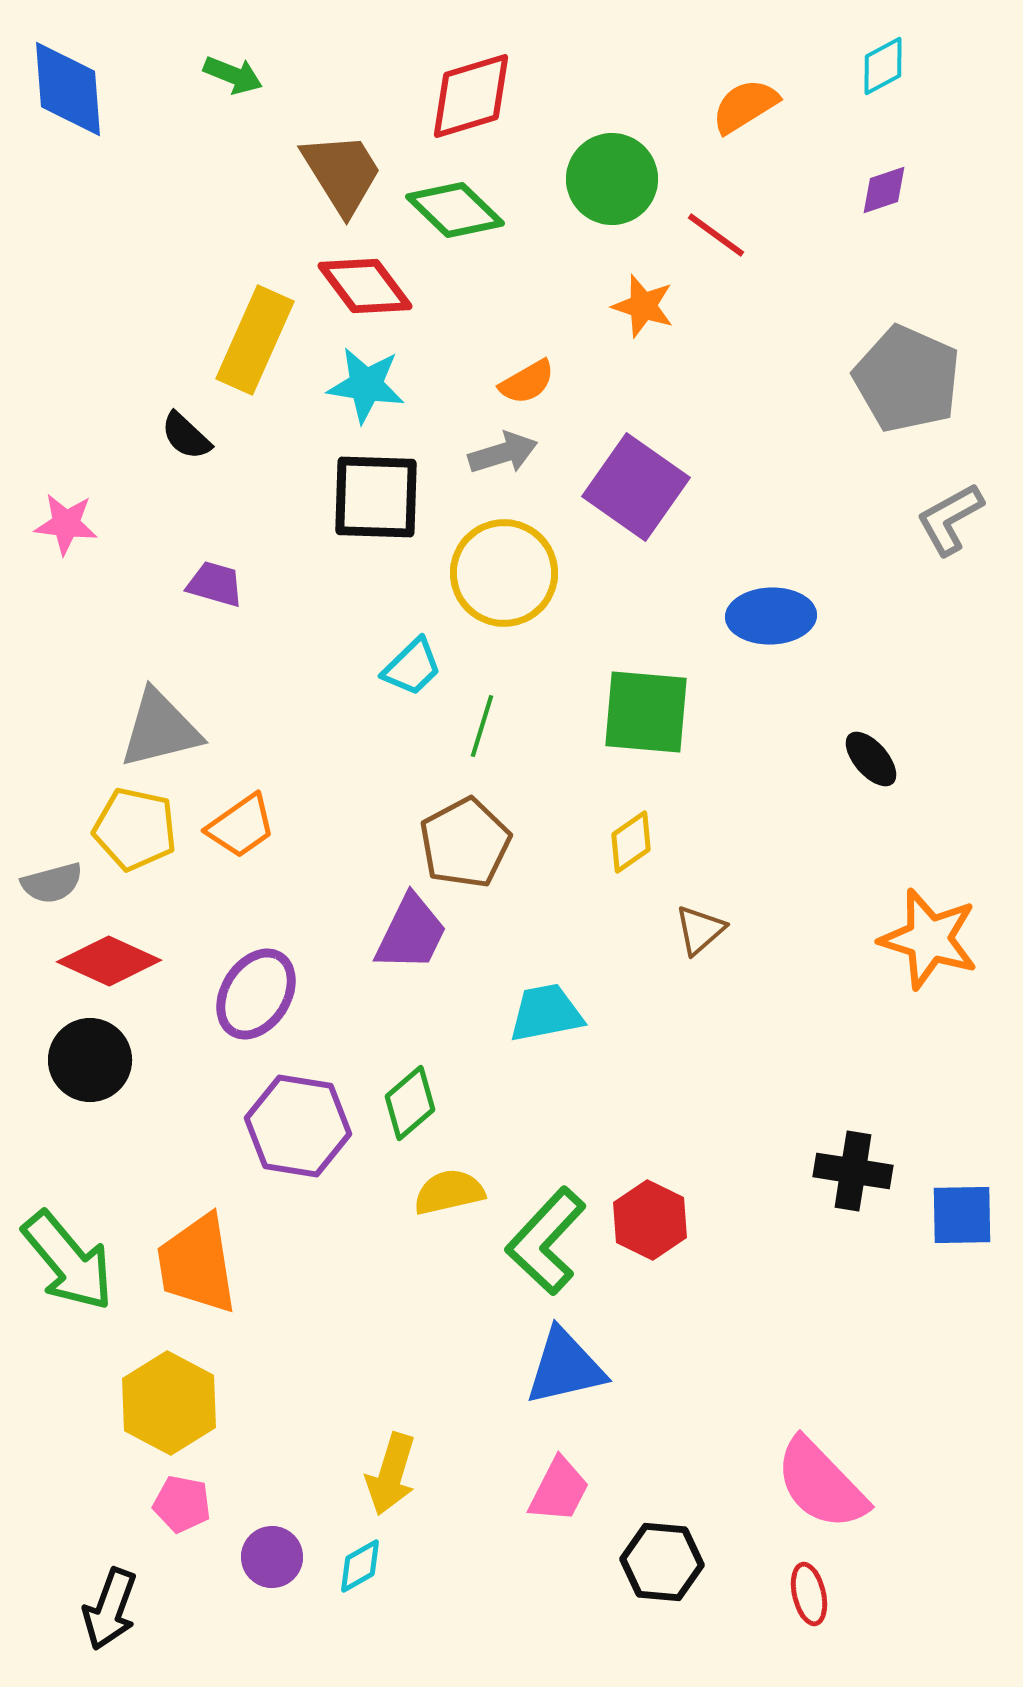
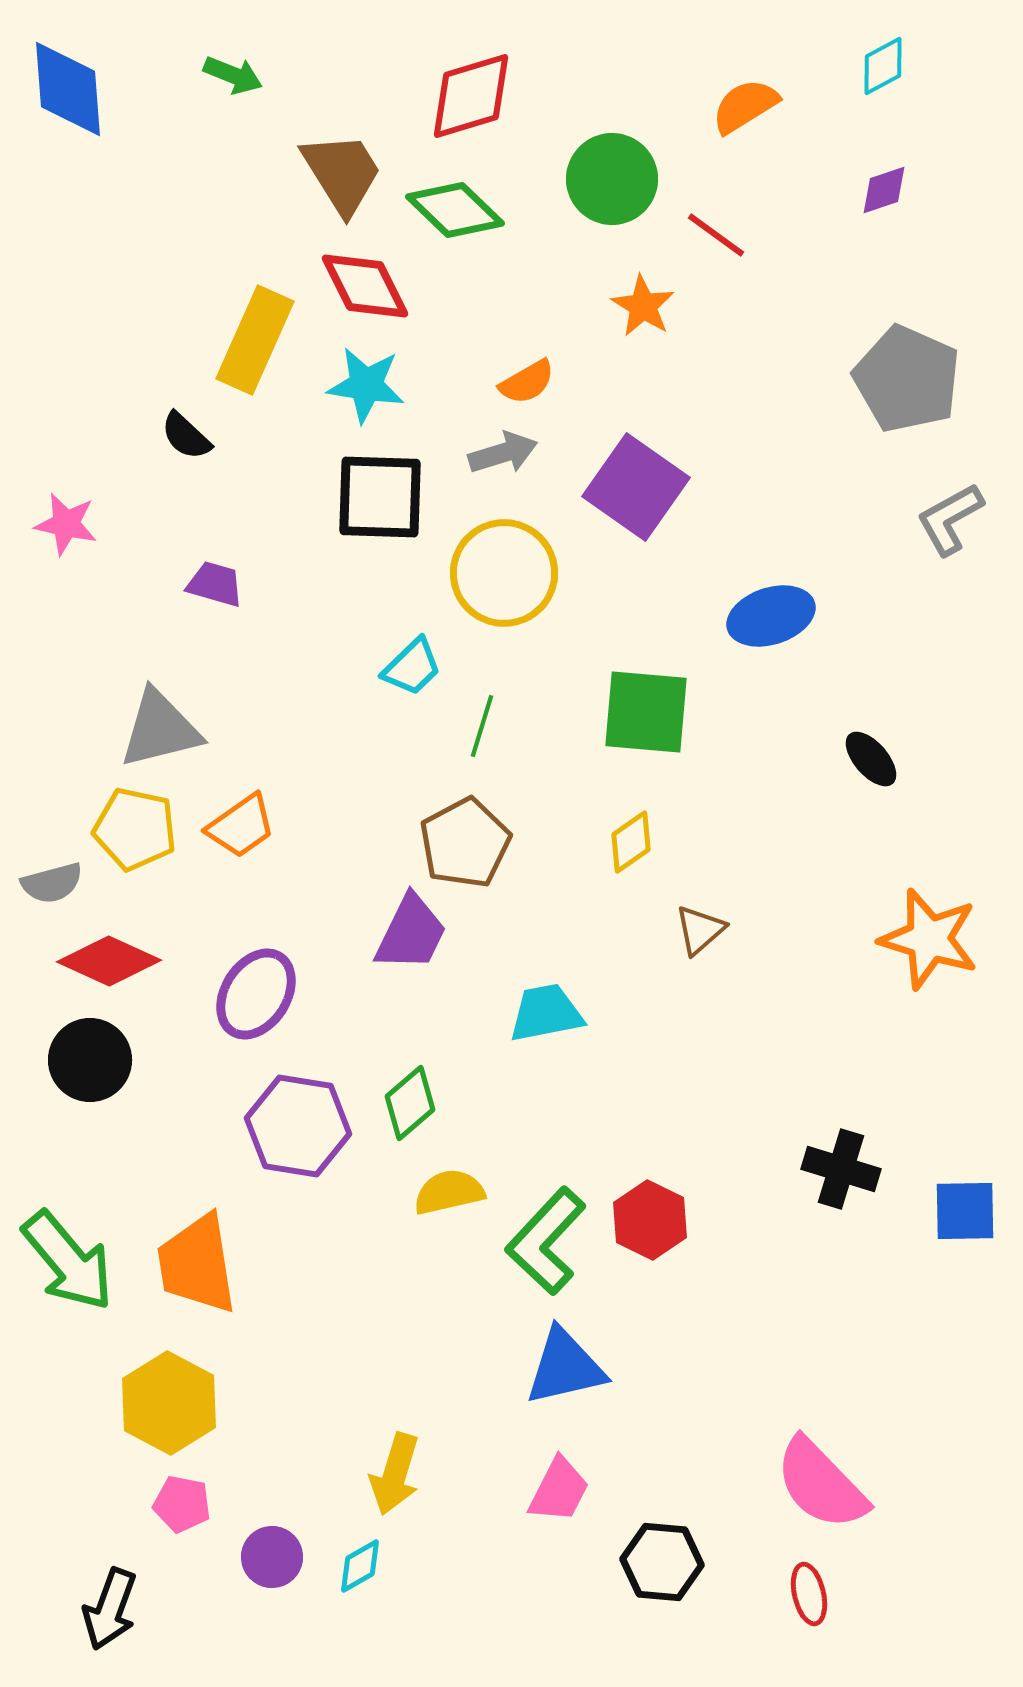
red diamond at (365, 286): rotated 10 degrees clockwise
orange star at (643, 306): rotated 14 degrees clockwise
black square at (376, 497): moved 4 px right
pink star at (66, 524): rotated 6 degrees clockwise
blue ellipse at (771, 616): rotated 16 degrees counterclockwise
black cross at (853, 1171): moved 12 px left, 2 px up; rotated 8 degrees clockwise
blue square at (962, 1215): moved 3 px right, 4 px up
yellow arrow at (391, 1474): moved 4 px right
